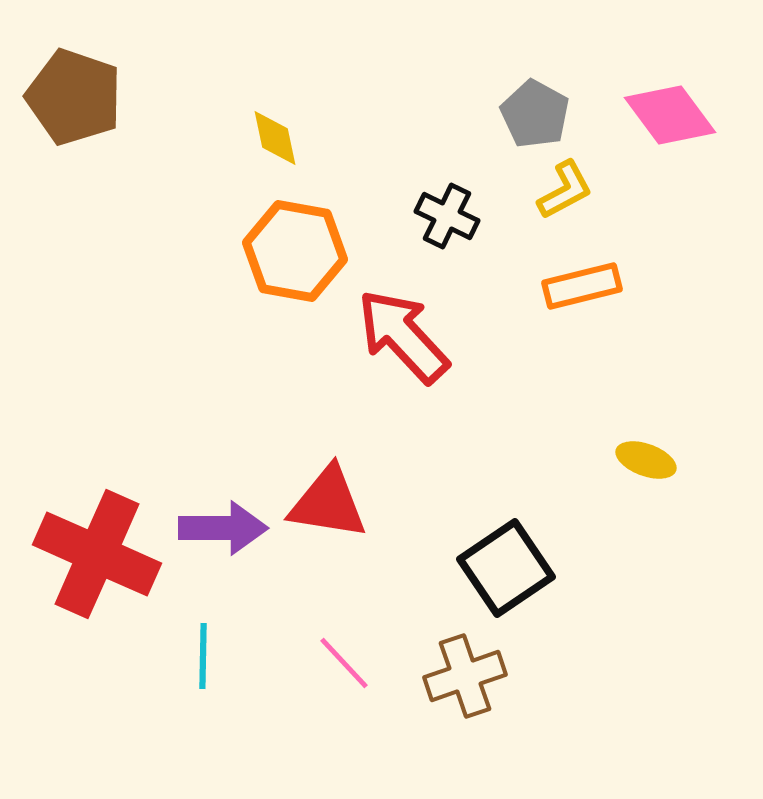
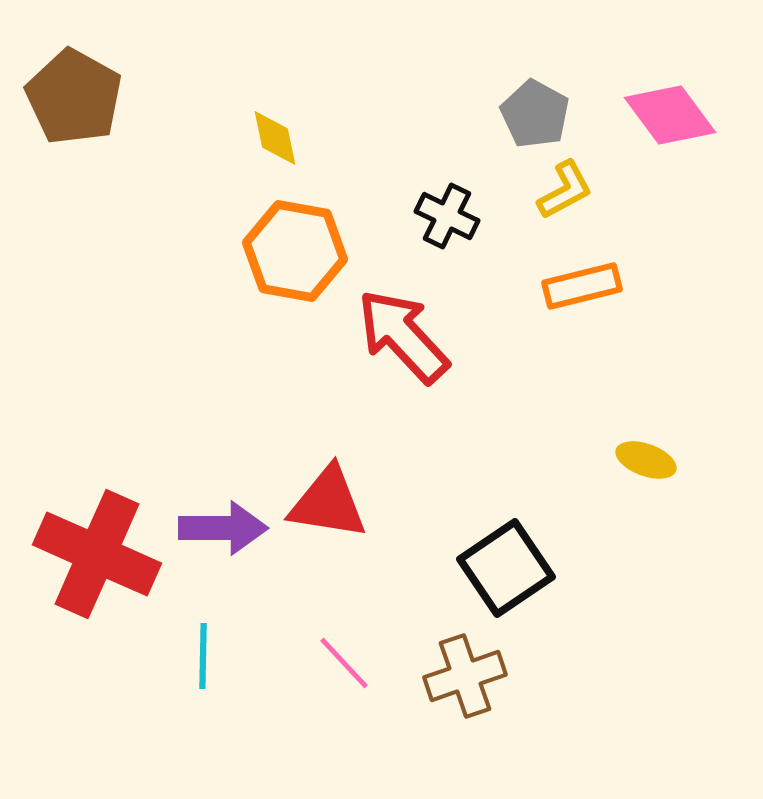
brown pentagon: rotated 10 degrees clockwise
